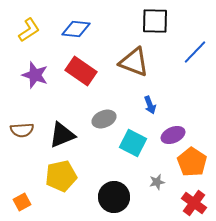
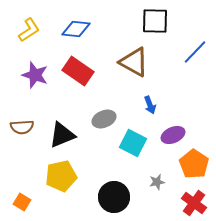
brown triangle: rotated 8 degrees clockwise
red rectangle: moved 3 px left
brown semicircle: moved 3 px up
orange pentagon: moved 2 px right, 2 px down
orange square: rotated 30 degrees counterclockwise
